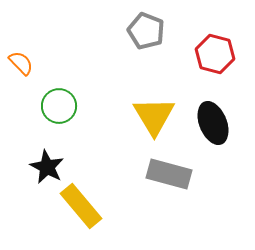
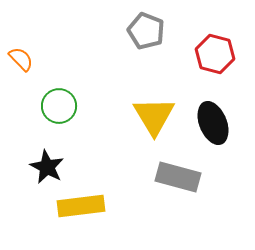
orange semicircle: moved 4 px up
gray rectangle: moved 9 px right, 3 px down
yellow rectangle: rotated 57 degrees counterclockwise
